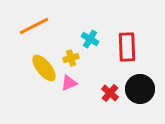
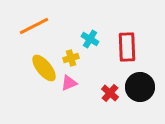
black circle: moved 2 px up
